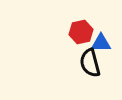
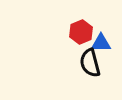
red hexagon: rotated 10 degrees counterclockwise
